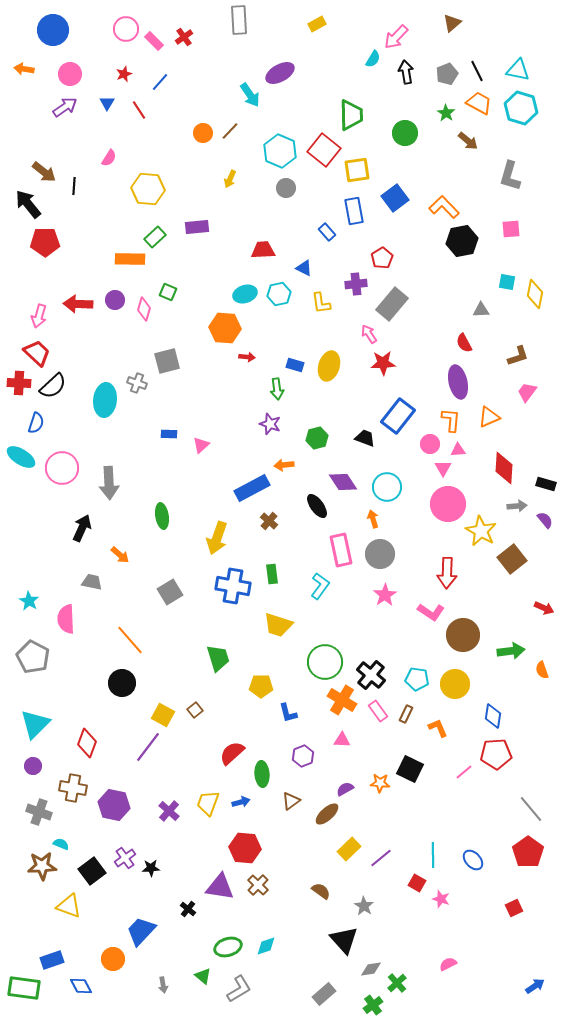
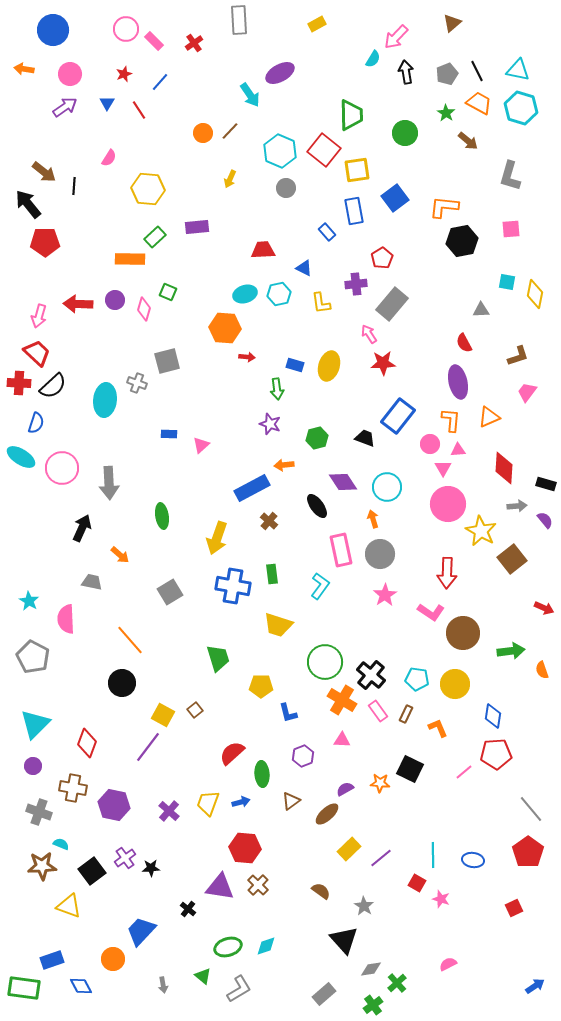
red cross at (184, 37): moved 10 px right, 6 px down
orange L-shape at (444, 207): rotated 40 degrees counterclockwise
brown circle at (463, 635): moved 2 px up
blue ellipse at (473, 860): rotated 40 degrees counterclockwise
